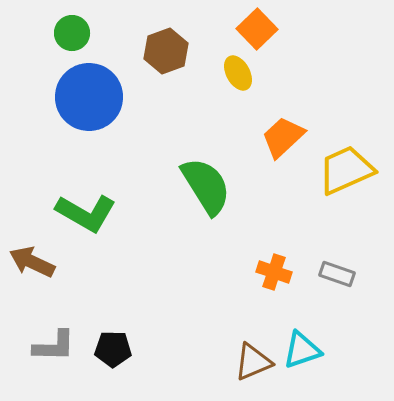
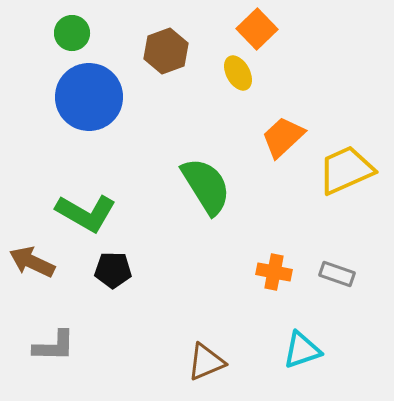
orange cross: rotated 8 degrees counterclockwise
black pentagon: moved 79 px up
brown triangle: moved 47 px left
